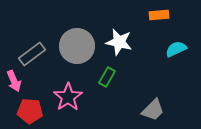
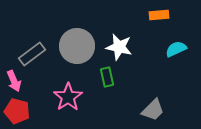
white star: moved 5 px down
green rectangle: rotated 42 degrees counterclockwise
red pentagon: moved 13 px left; rotated 10 degrees clockwise
